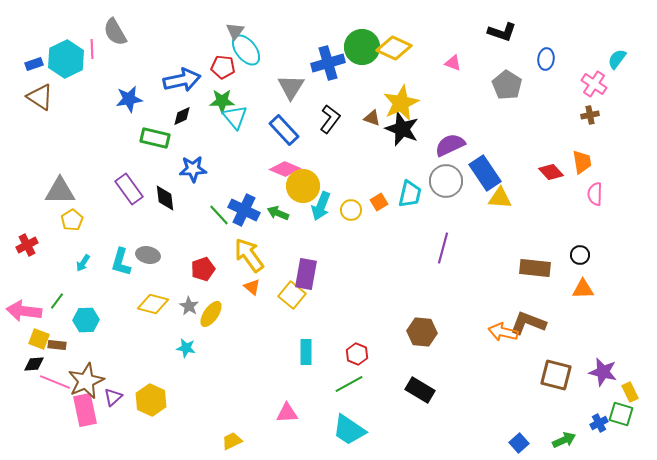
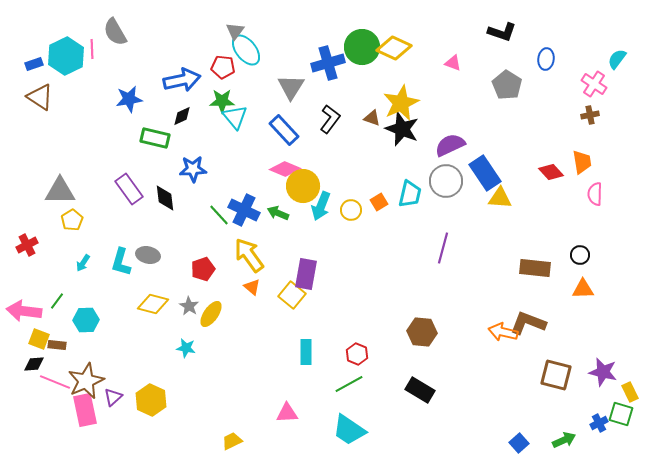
cyan hexagon at (66, 59): moved 3 px up
